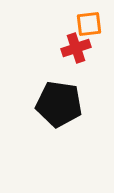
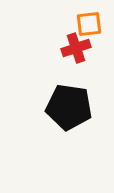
black pentagon: moved 10 px right, 3 px down
